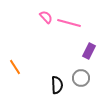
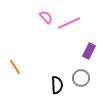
pink line: rotated 40 degrees counterclockwise
